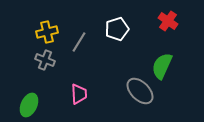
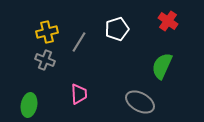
gray ellipse: moved 11 px down; rotated 16 degrees counterclockwise
green ellipse: rotated 15 degrees counterclockwise
